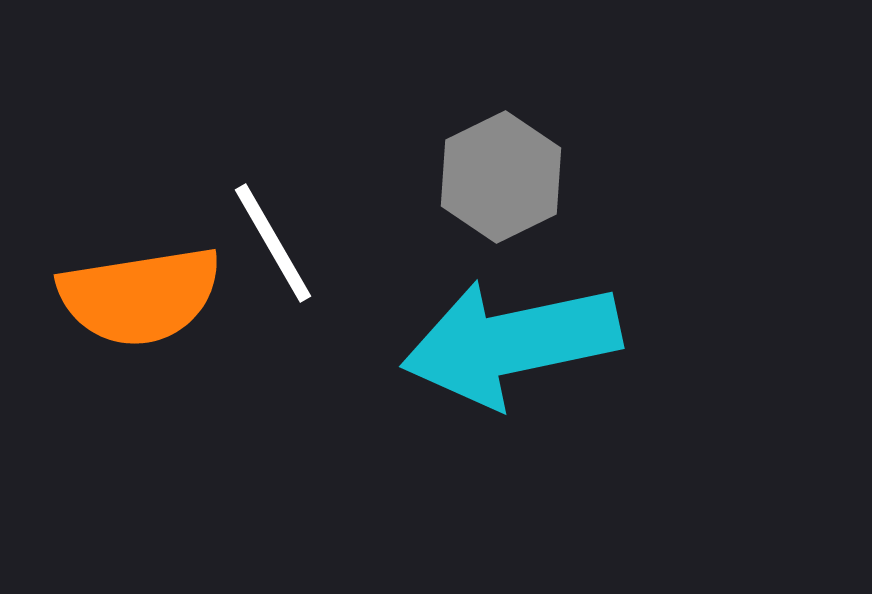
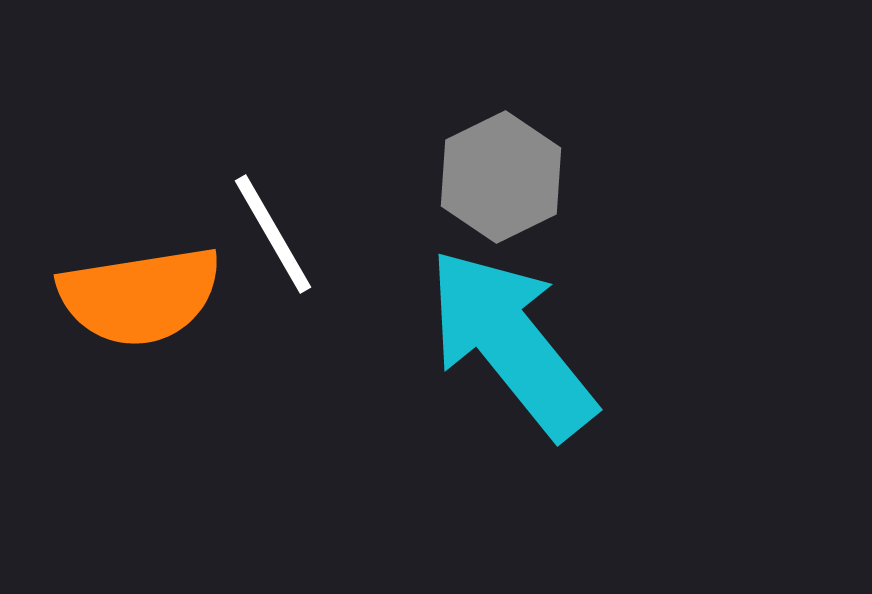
white line: moved 9 px up
cyan arrow: rotated 63 degrees clockwise
